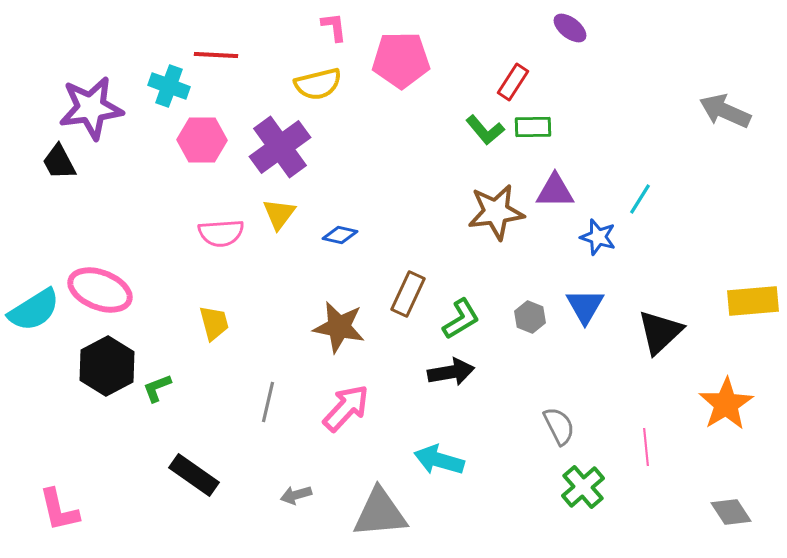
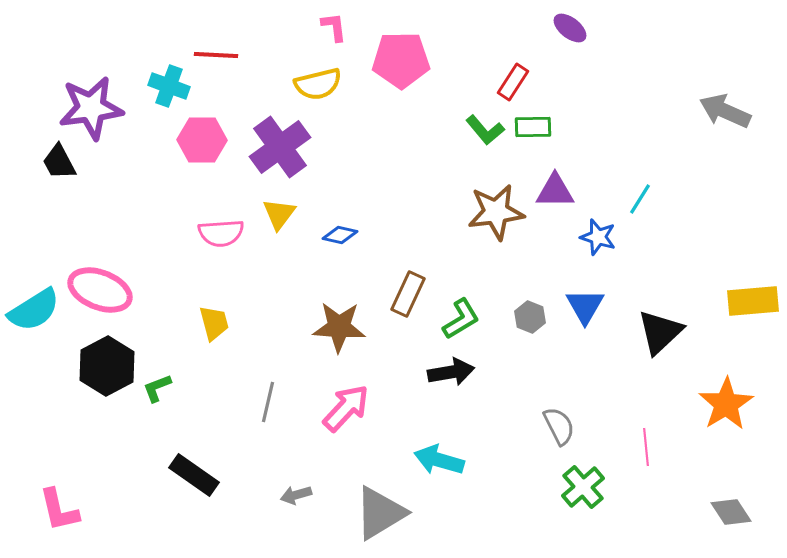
brown star at (339, 327): rotated 8 degrees counterclockwise
gray triangle at (380, 513): rotated 26 degrees counterclockwise
